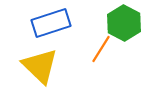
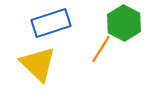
yellow triangle: moved 2 px left, 2 px up
